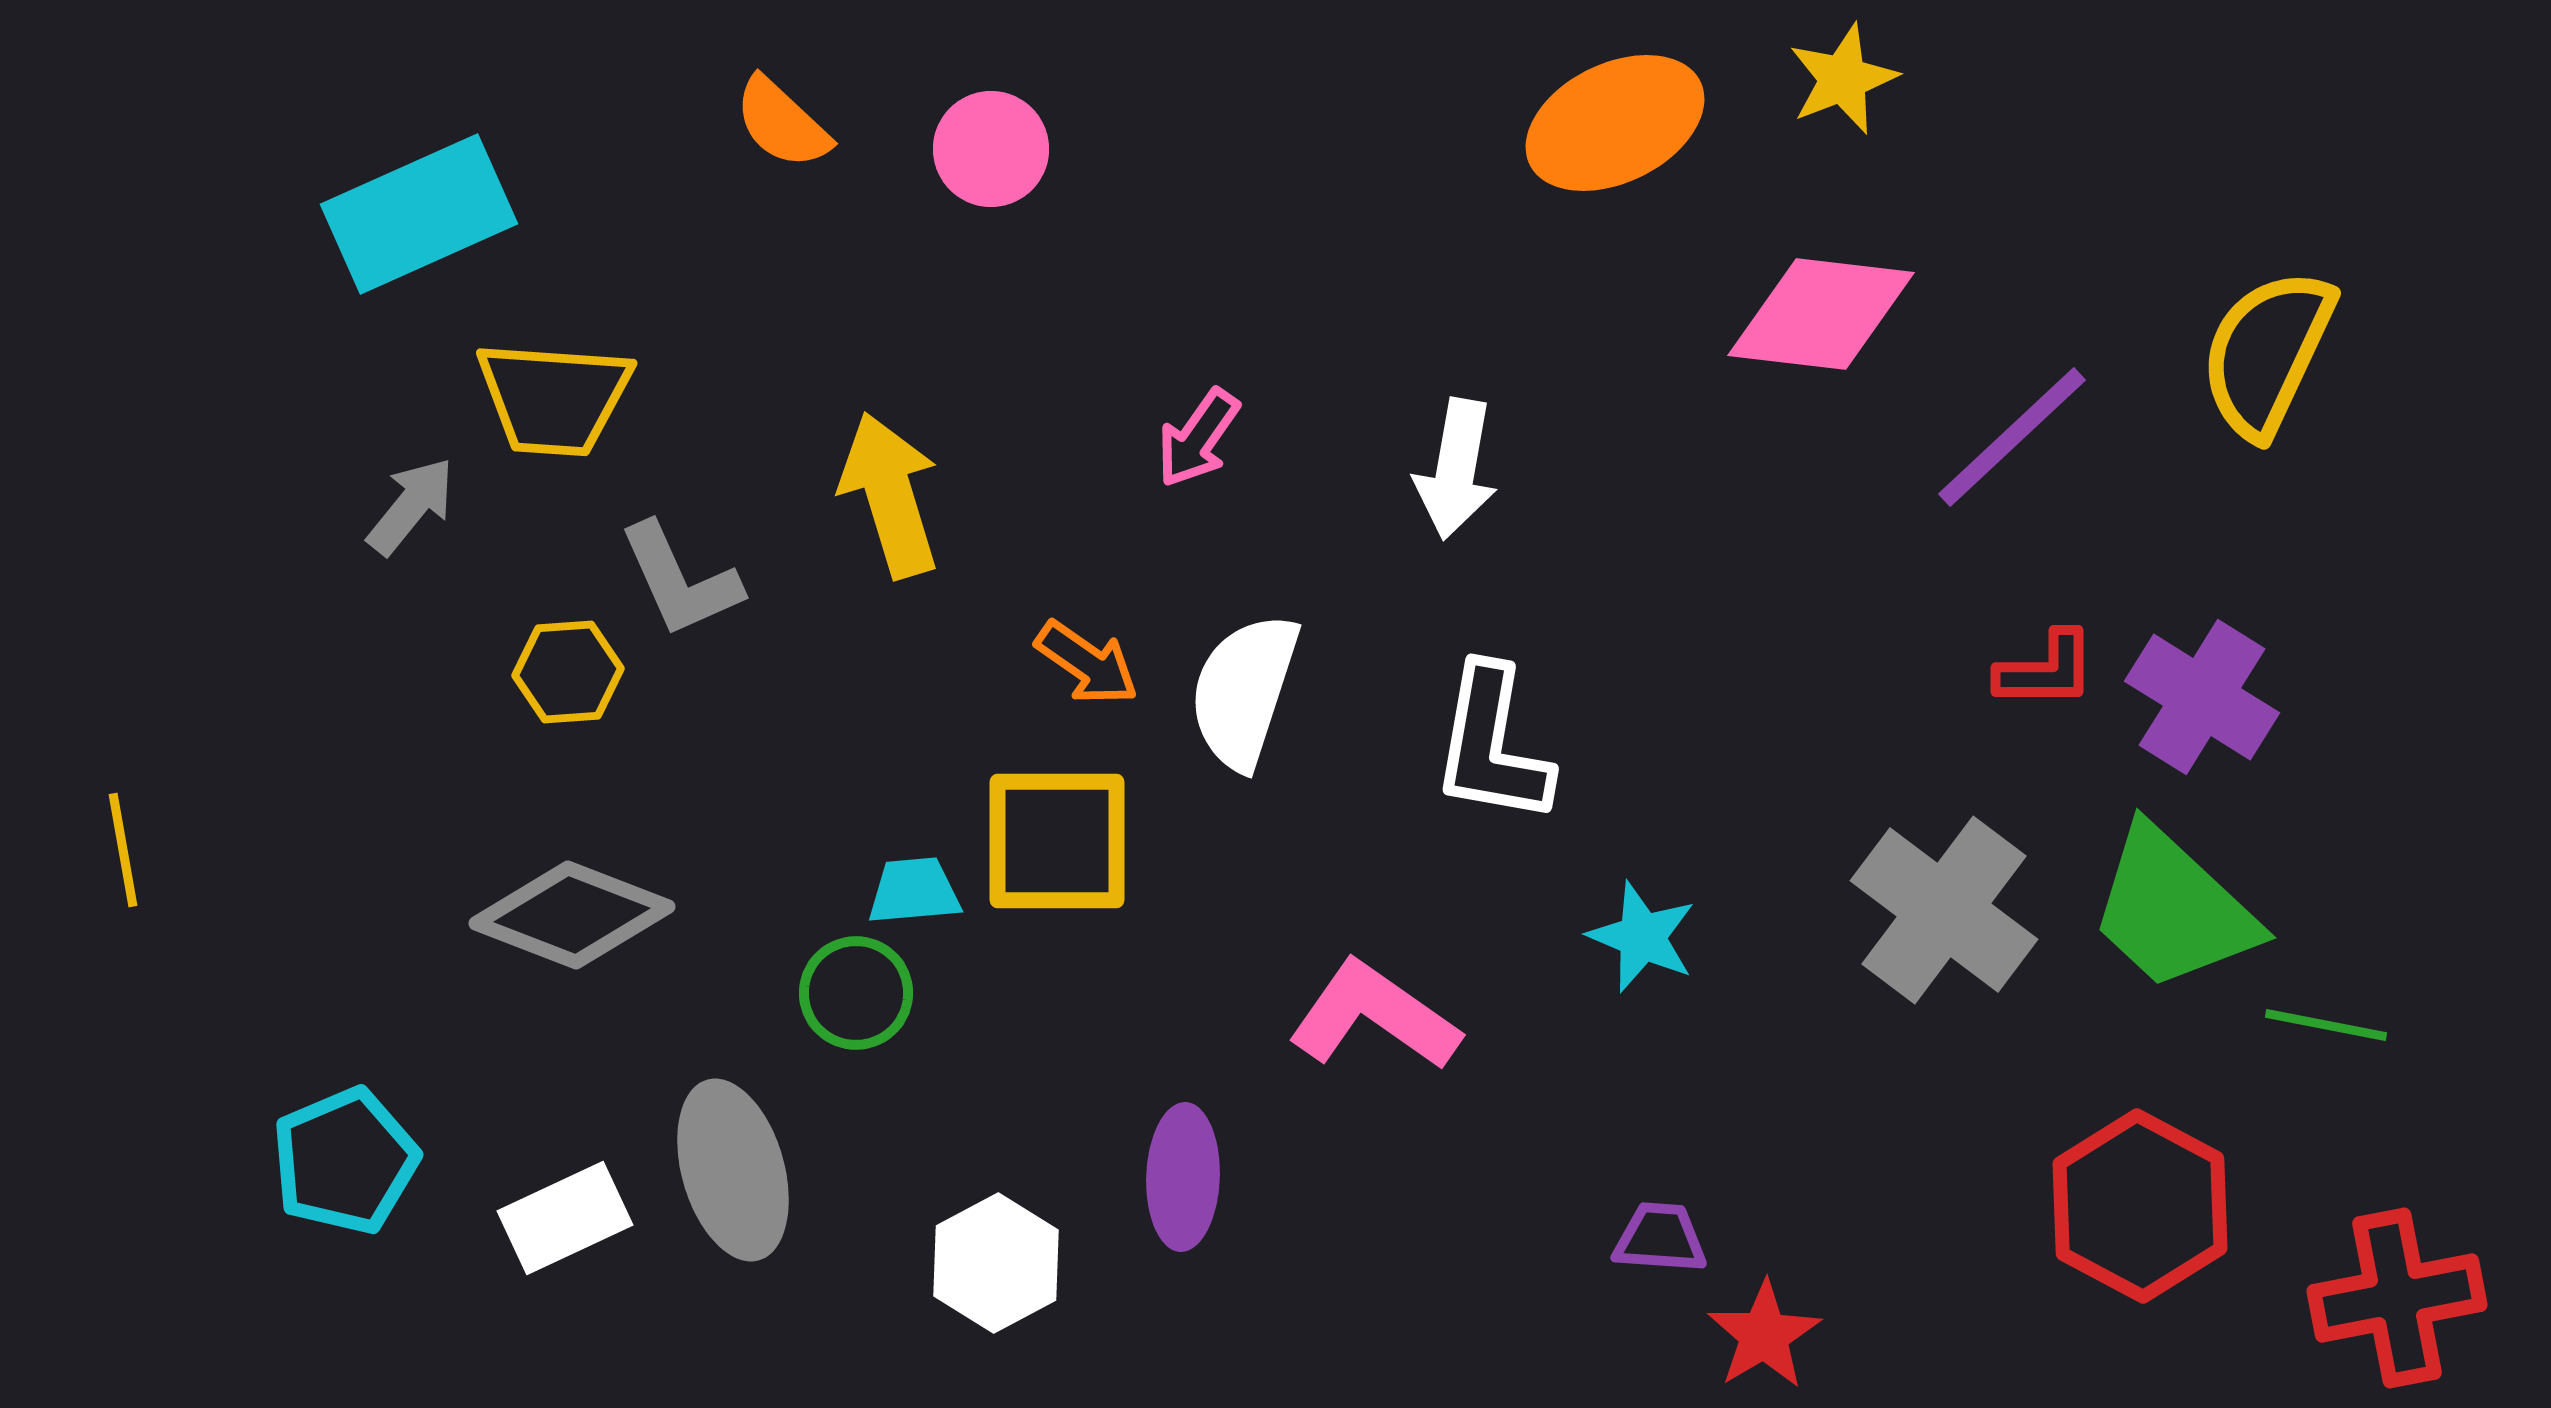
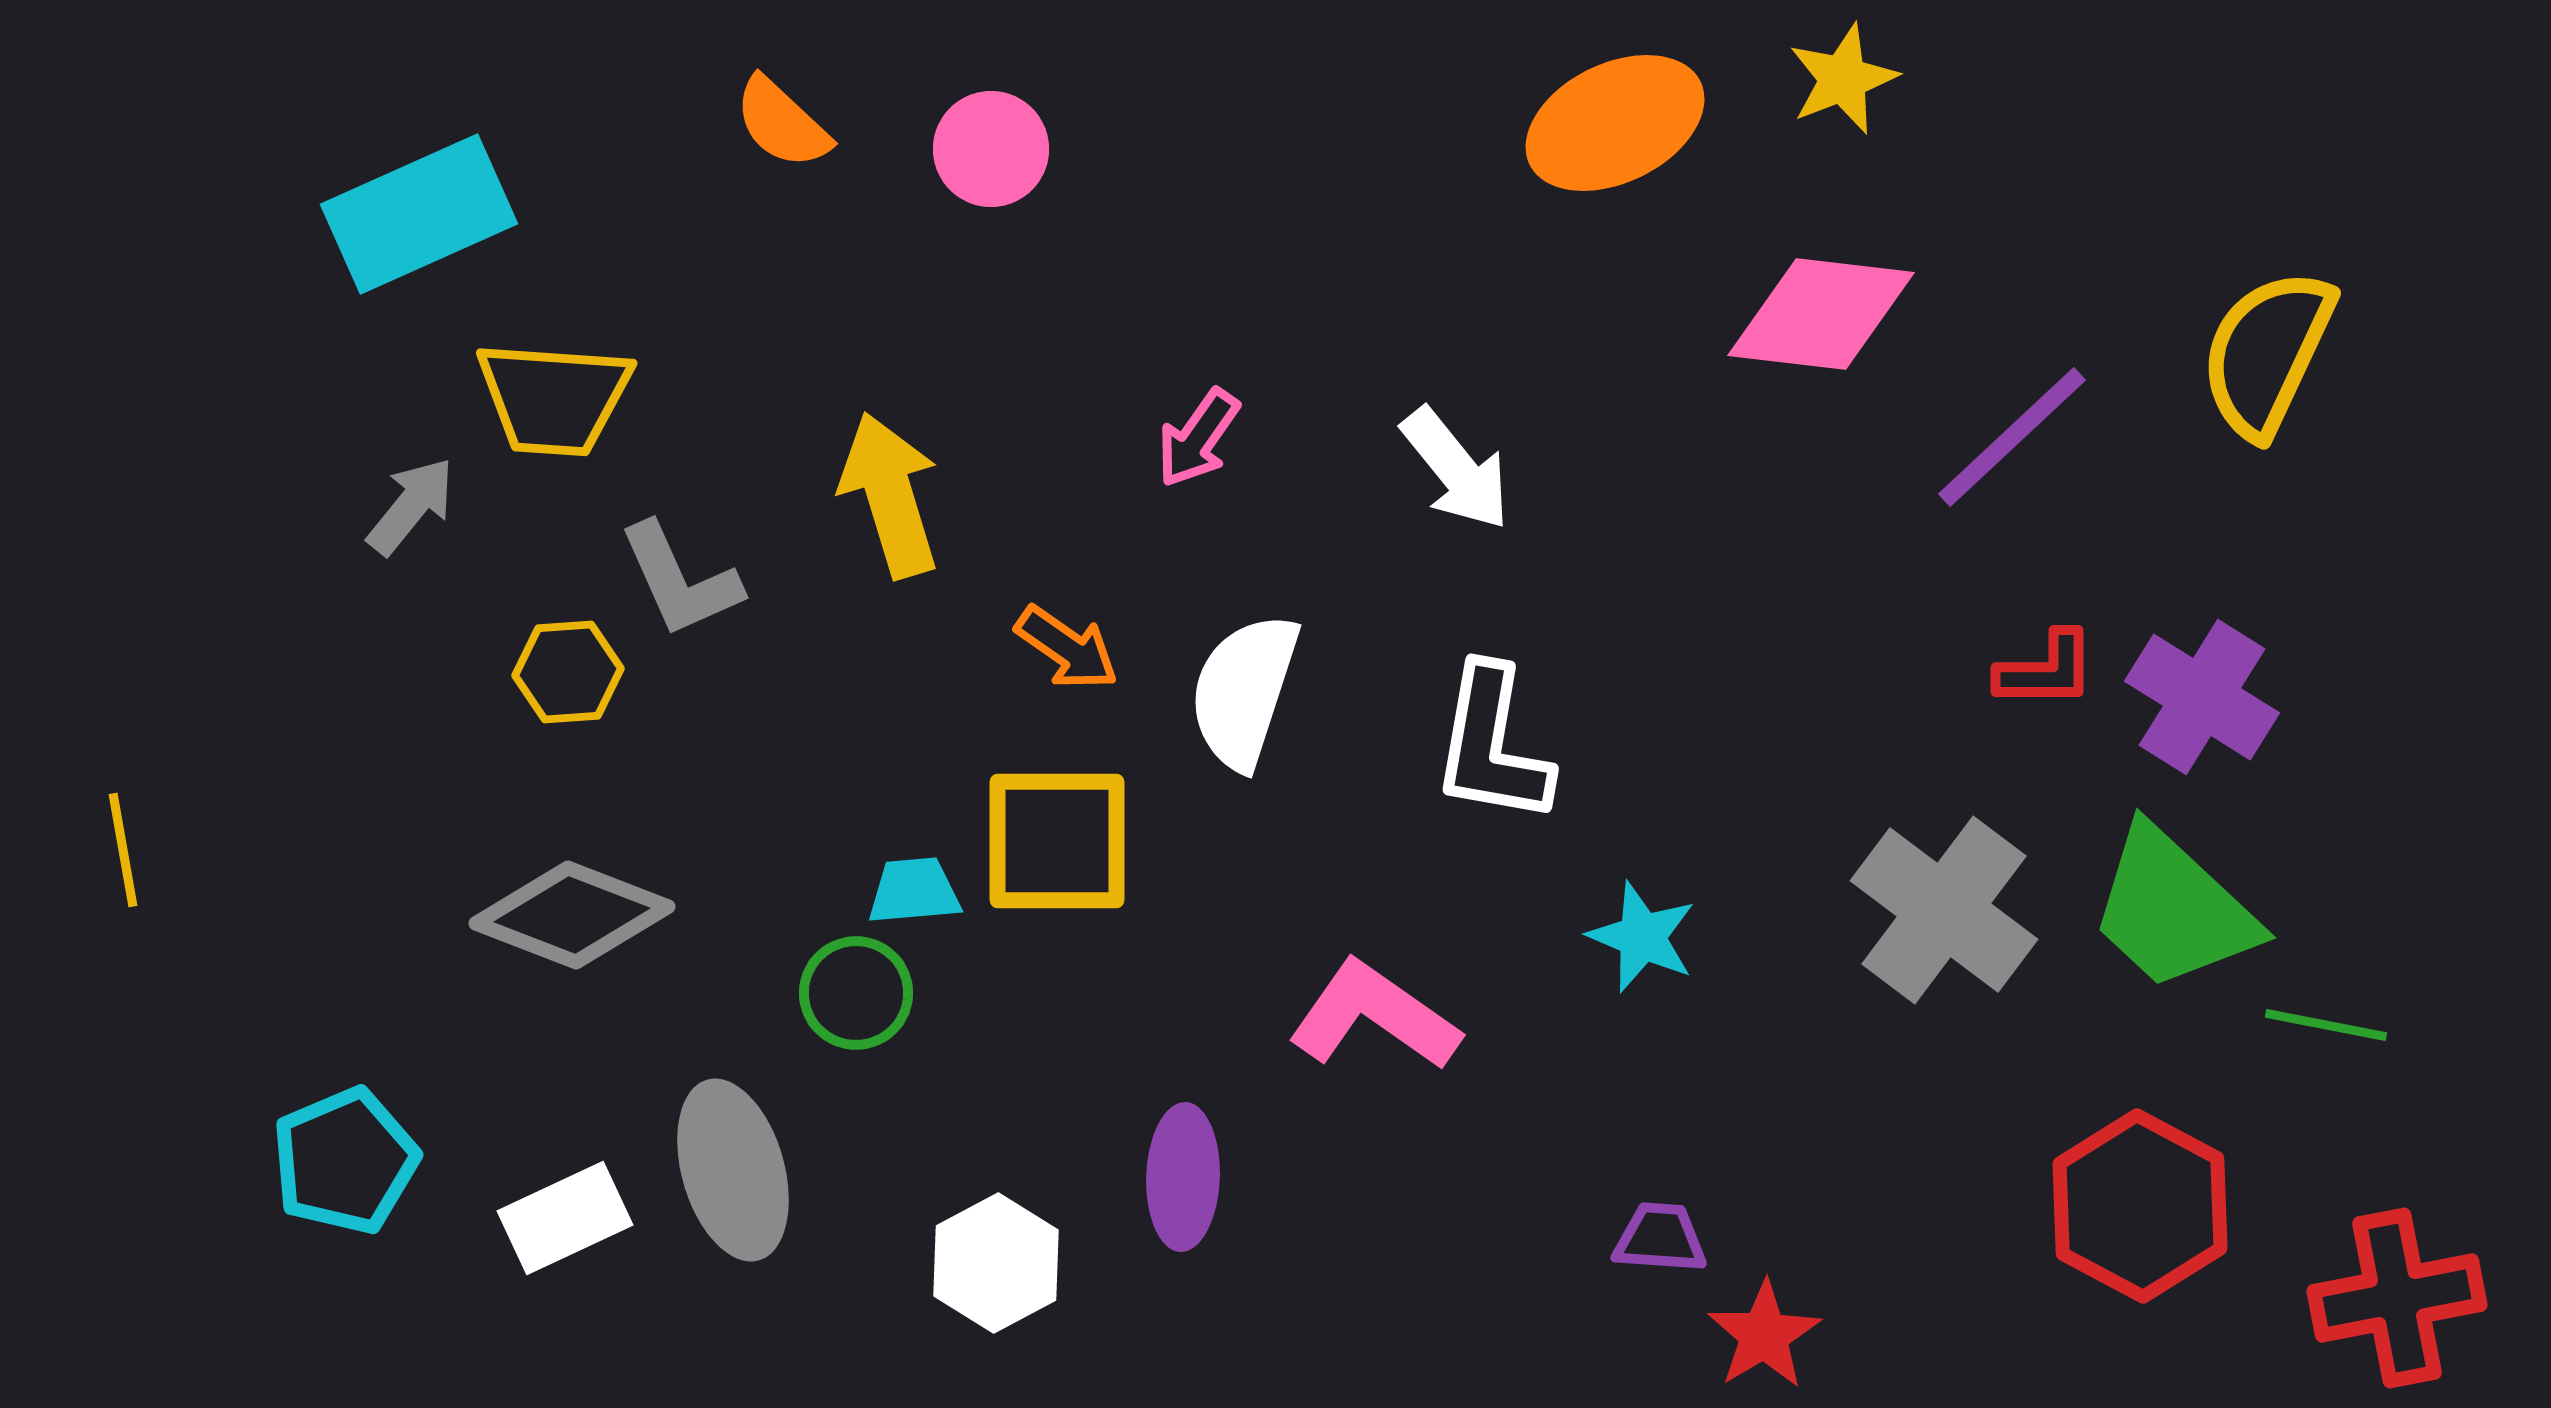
white arrow: rotated 49 degrees counterclockwise
orange arrow: moved 20 px left, 15 px up
